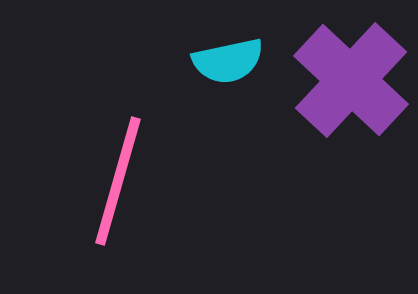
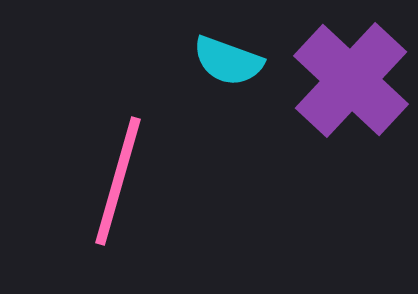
cyan semicircle: rotated 32 degrees clockwise
